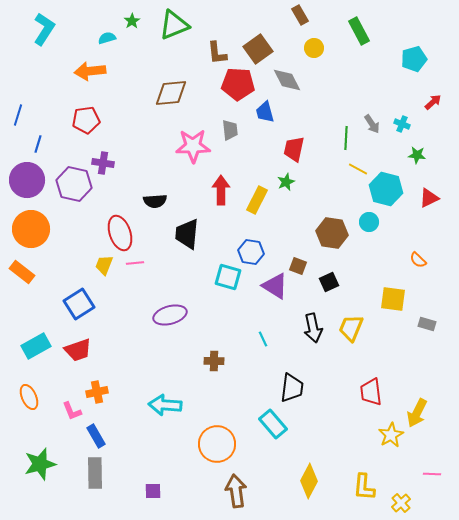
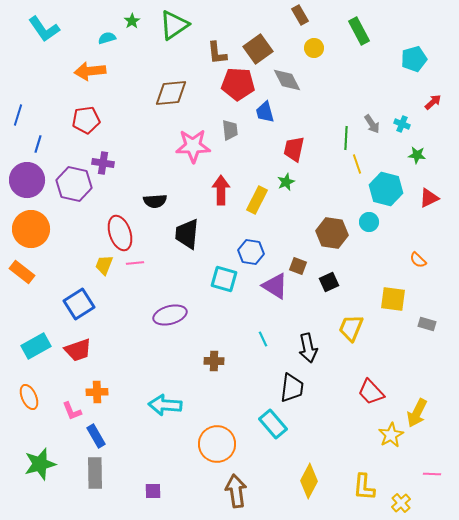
green triangle at (174, 25): rotated 12 degrees counterclockwise
cyan L-shape at (44, 29): rotated 112 degrees clockwise
yellow line at (358, 169): moved 1 px left, 5 px up; rotated 42 degrees clockwise
cyan square at (228, 277): moved 4 px left, 2 px down
black arrow at (313, 328): moved 5 px left, 20 px down
orange cross at (97, 392): rotated 10 degrees clockwise
red trapezoid at (371, 392): rotated 36 degrees counterclockwise
